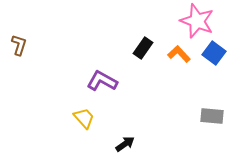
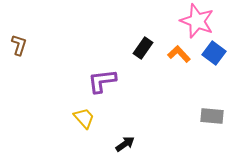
purple L-shape: rotated 36 degrees counterclockwise
